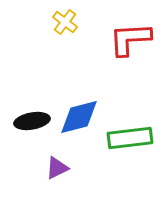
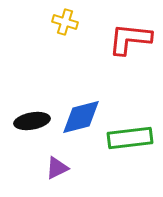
yellow cross: rotated 20 degrees counterclockwise
red L-shape: rotated 9 degrees clockwise
blue diamond: moved 2 px right
